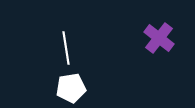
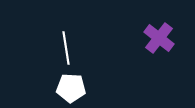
white pentagon: rotated 12 degrees clockwise
